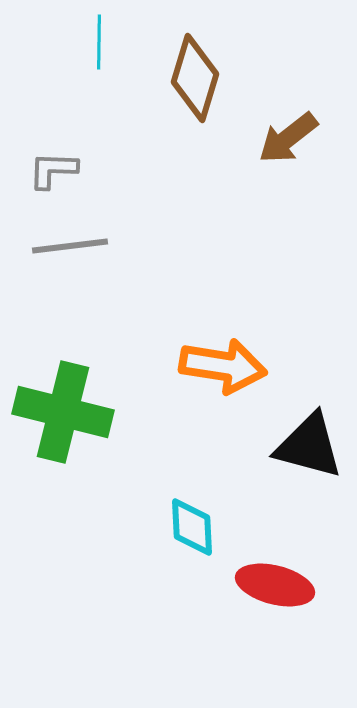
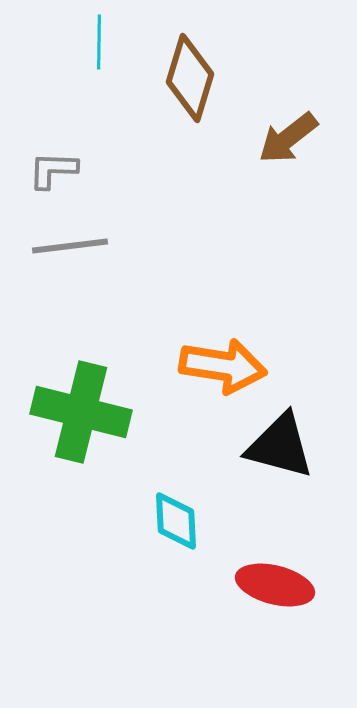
brown diamond: moved 5 px left
green cross: moved 18 px right
black triangle: moved 29 px left
cyan diamond: moved 16 px left, 6 px up
